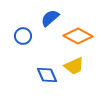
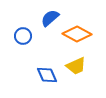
orange diamond: moved 1 px left, 2 px up
yellow trapezoid: moved 2 px right
